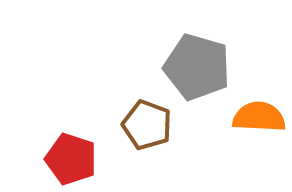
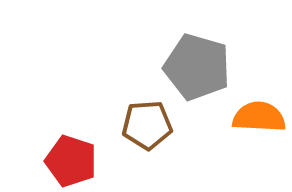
brown pentagon: rotated 24 degrees counterclockwise
red pentagon: moved 2 px down
